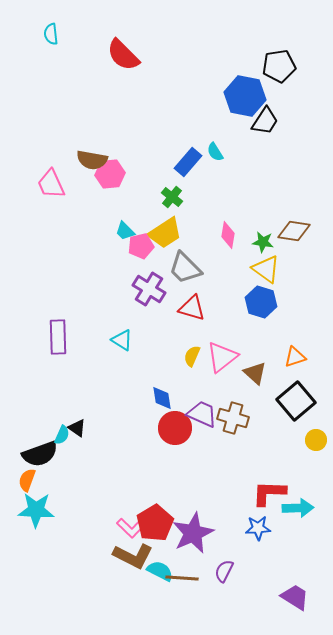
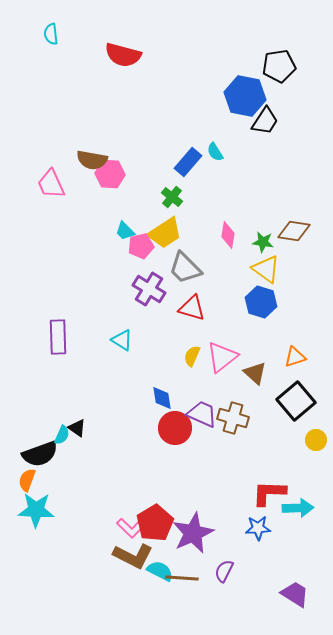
red semicircle at (123, 55): rotated 30 degrees counterclockwise
pink hexagon at (110, 174): rotated 8 degrees clockwise
purple trapezoid at (295, 597): moved 3 px up
